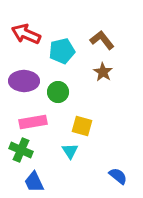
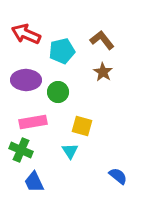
purple ellipse: moved 2 px right, 1 px up
